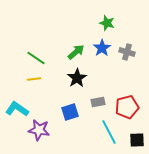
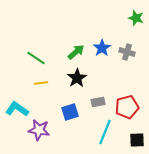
green star: moved 29 px right, 5 px up
yellow line: moved 7 px right, 4 px down
cyan line: moved 4 px left; rotated 50 degrees clockwise
